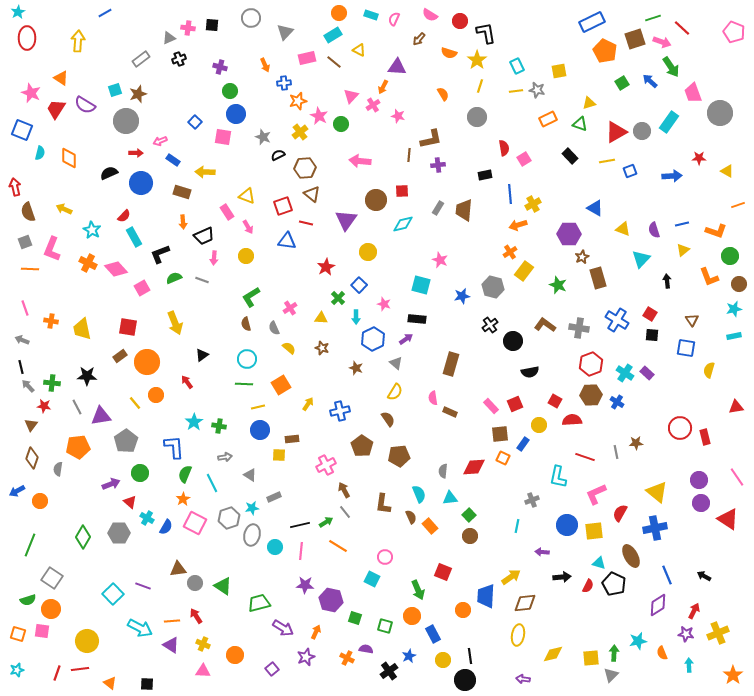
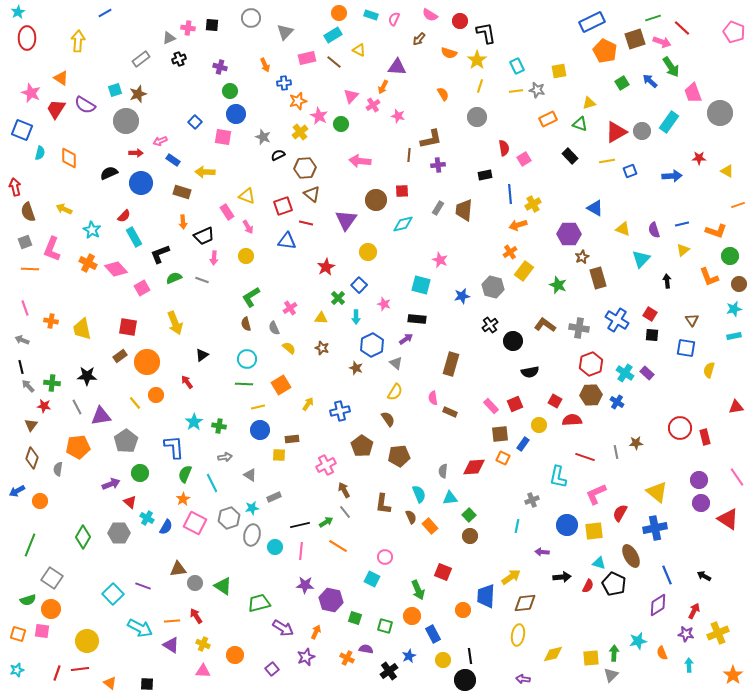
blue hexagon at (373, 339): moved 1 px left, 6 px down
